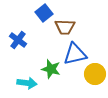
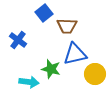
brown trapezoid: moved 2 px right, 1 px up
cyan arrow: moved 2 px right, 1 px up
